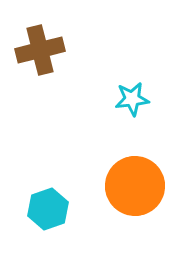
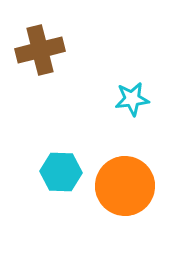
orange circle: moved 10 px left
cyan hexagon: moved 13 px right, 37 px up; rotated 21 degrees clockwise
